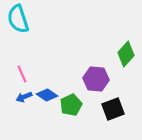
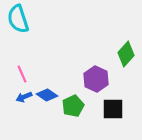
purple hexagon: rotated 20 degrees clockwise
green pentagon: moved 2 px right, 1 px down
black square: rotated 20 degrees clockwise
